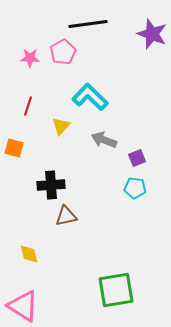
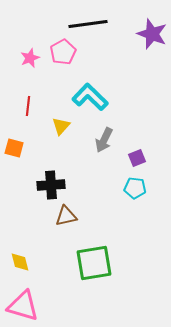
pink star: rotated 24 degrees counterclockwise
red line: rotated 12 degrees counterclockwise
gray arrow: rotated 85 degrees counterclockwise
yellow diamond: moved 9 px left, 8 px down
green square: moved 22 px left, 27 px up
pink triangle: rotated 16 degrees counterclockwise
